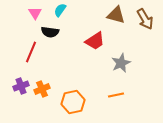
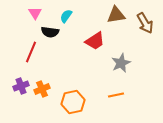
cyan semicircle: moved 6 px right, 6 px down
brown triangle: rotated 24 degrees counterclockwise
brown arrow: moved 4 px down
